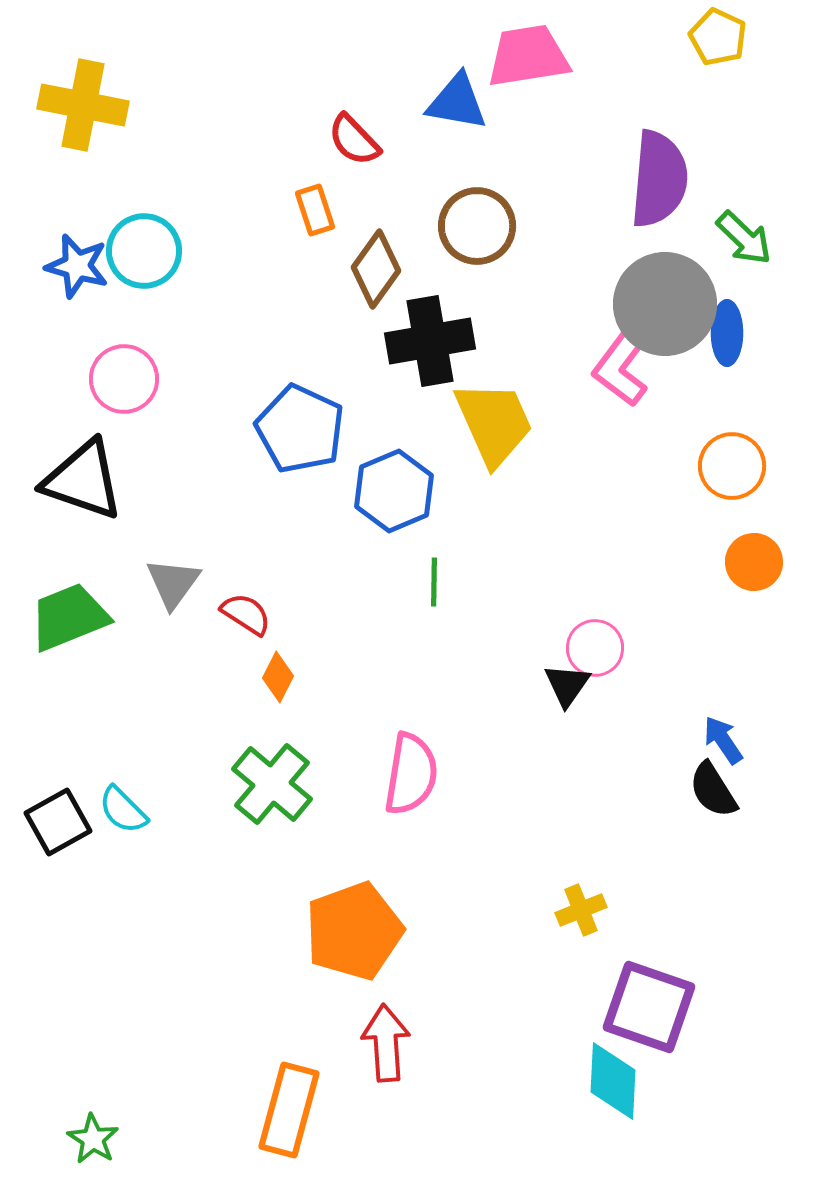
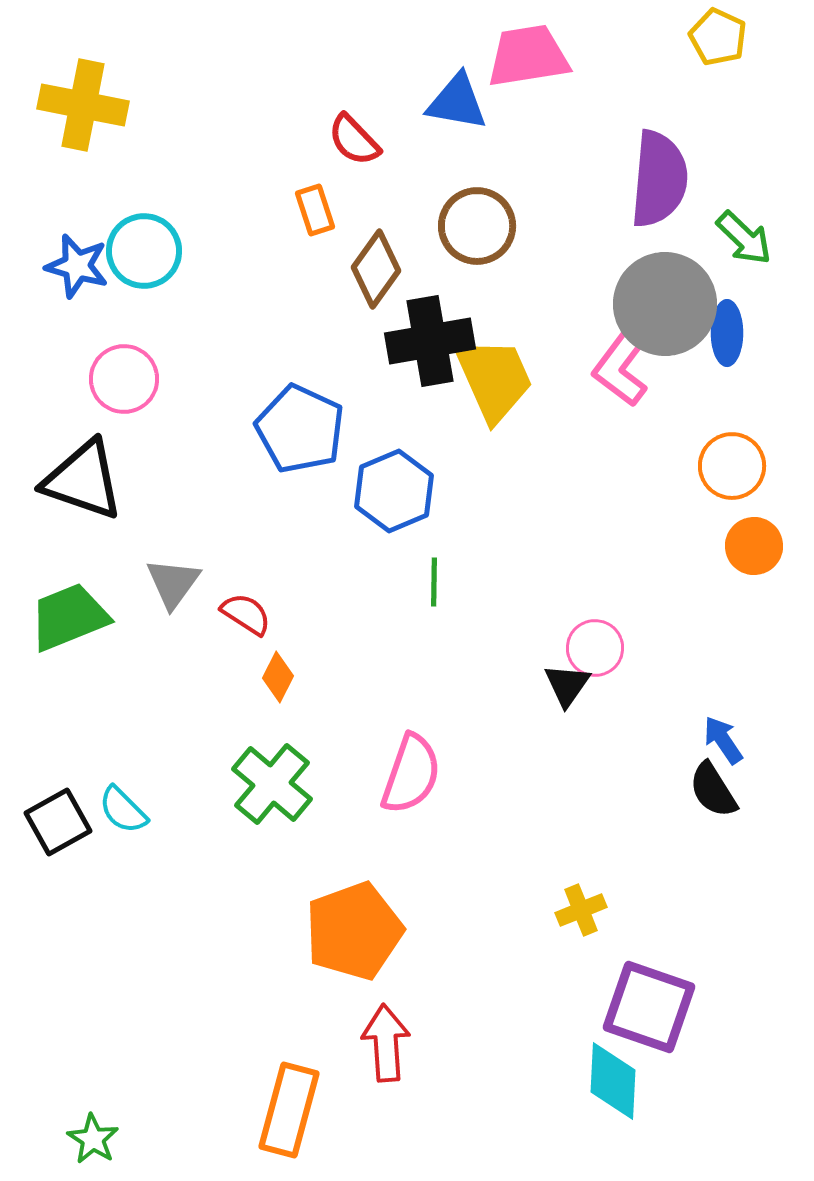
yellow trapezoid at (494, 423): moved 44 px up
orange circle at (754, 562): moved 16 px up
pink semicircle at (411, 774): rotated 10 degrees clockwise
